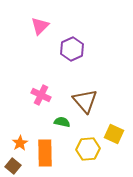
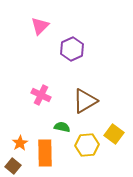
brown triangle: rotated 40 degrees clockwise
green semicircle: moved 5 px down
yellow square: rotated 12 degrees clockwise
yellow hexagon: moved 1 px left, 4 px up
